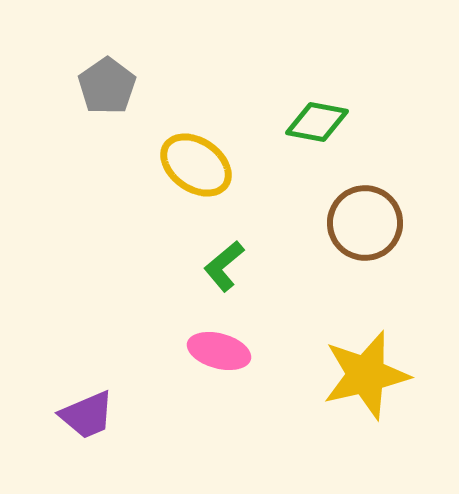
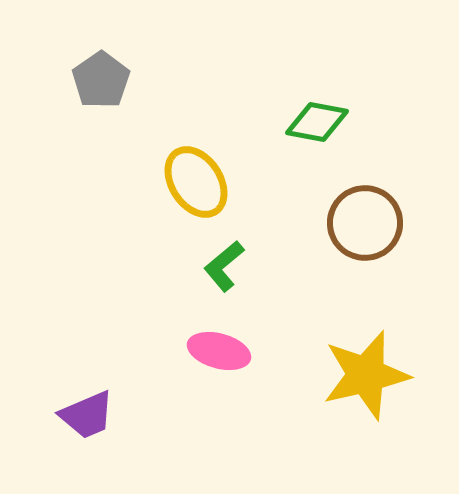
gray pentagon: moved 6 px left, 6 px up
yellow ellipse: moved 17 px down; rotated 22 degrees clockwise
